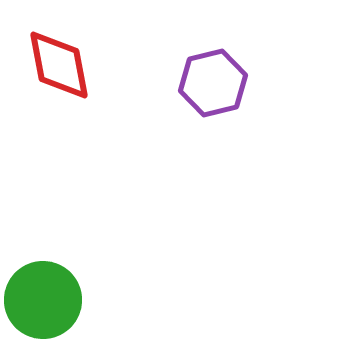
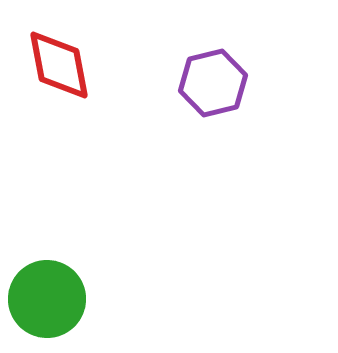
green circle: moved 4 px right, 1 px up
